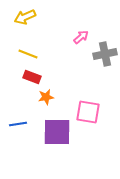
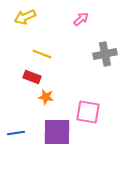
pink arrow: moved 18 px up
yellow line: moved 14 px right
orange star: rotated 21 degrees clockwise
blue line: moved 2 px left, 9 px down
